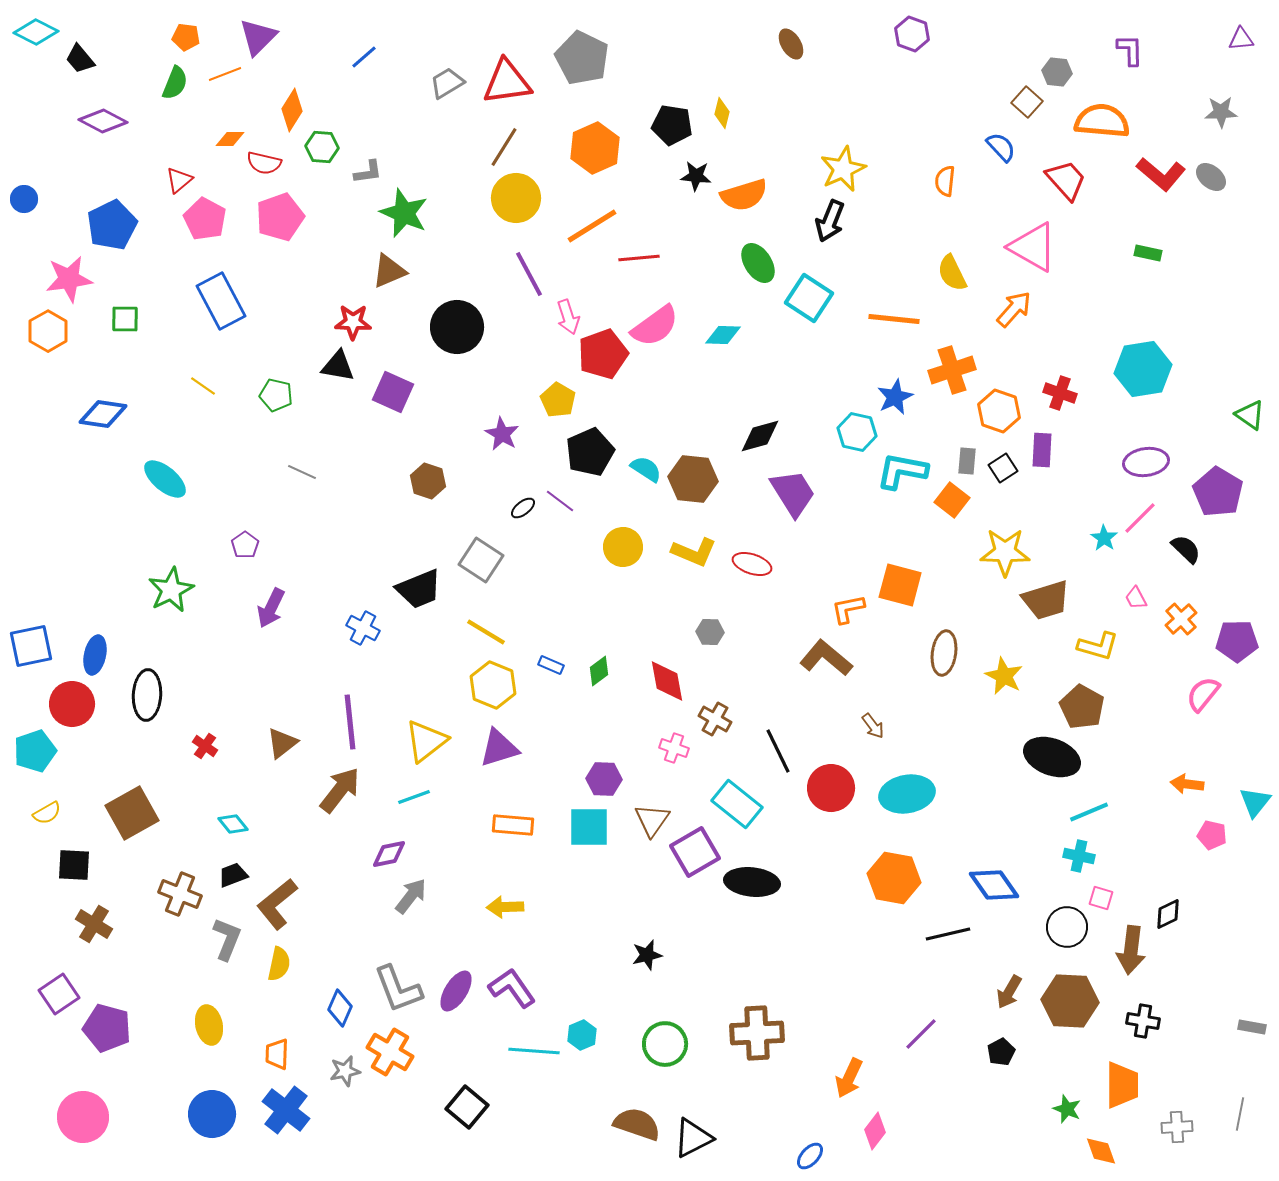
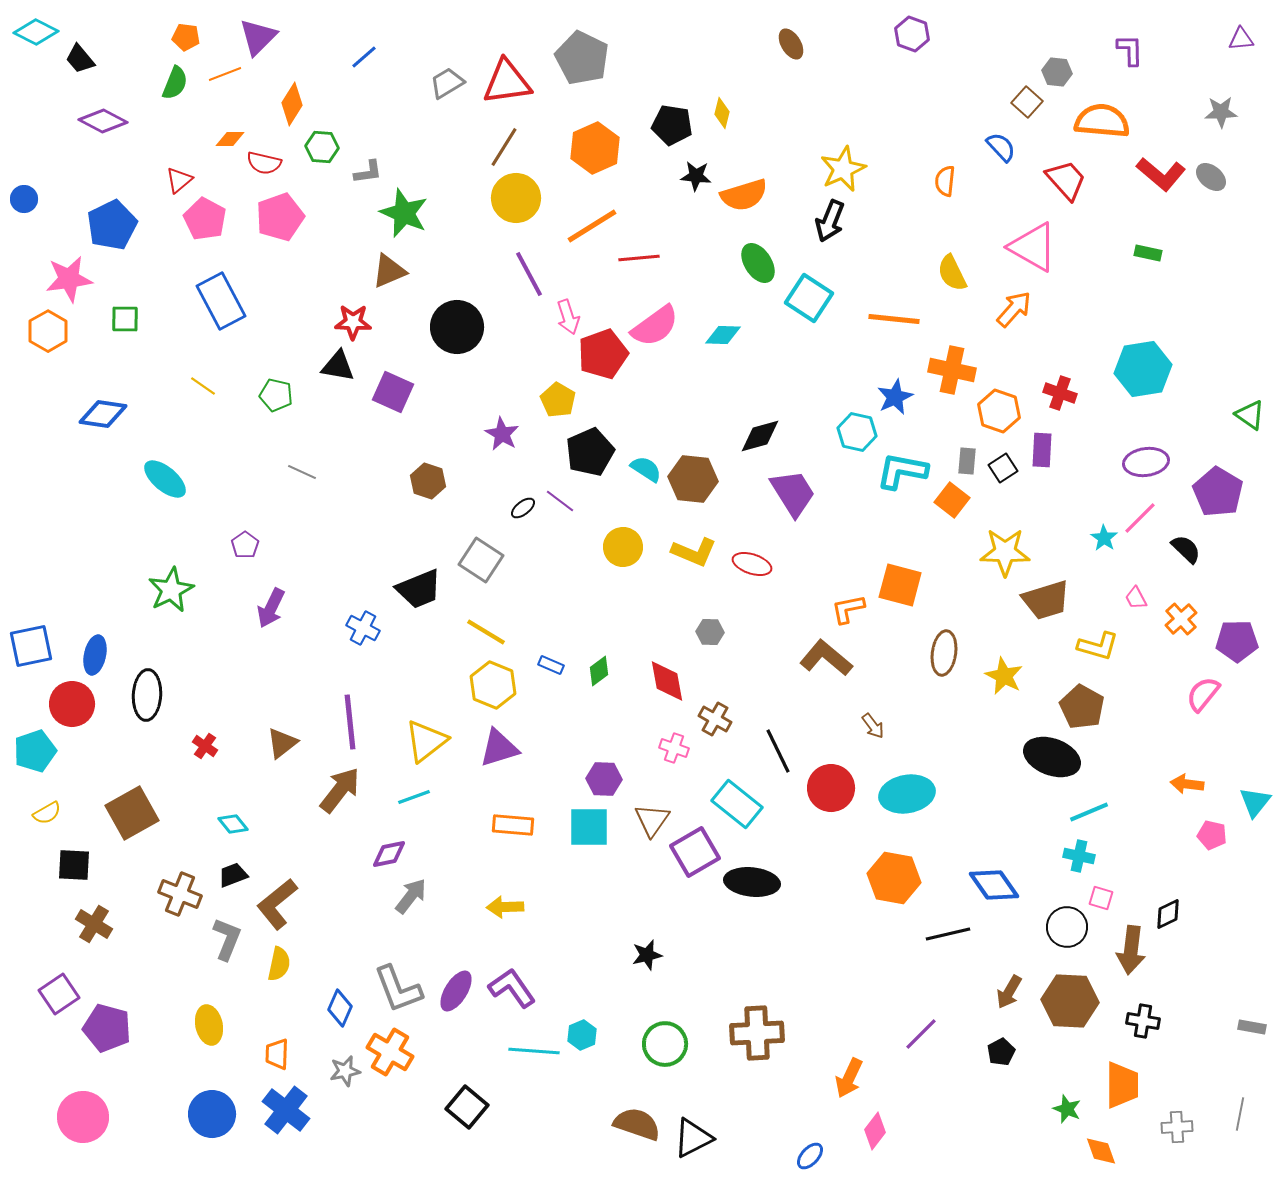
orange diamond at (292, 110): moved 6 px up
orange cross at (952, 370): rotated 30 degrees clockwise
